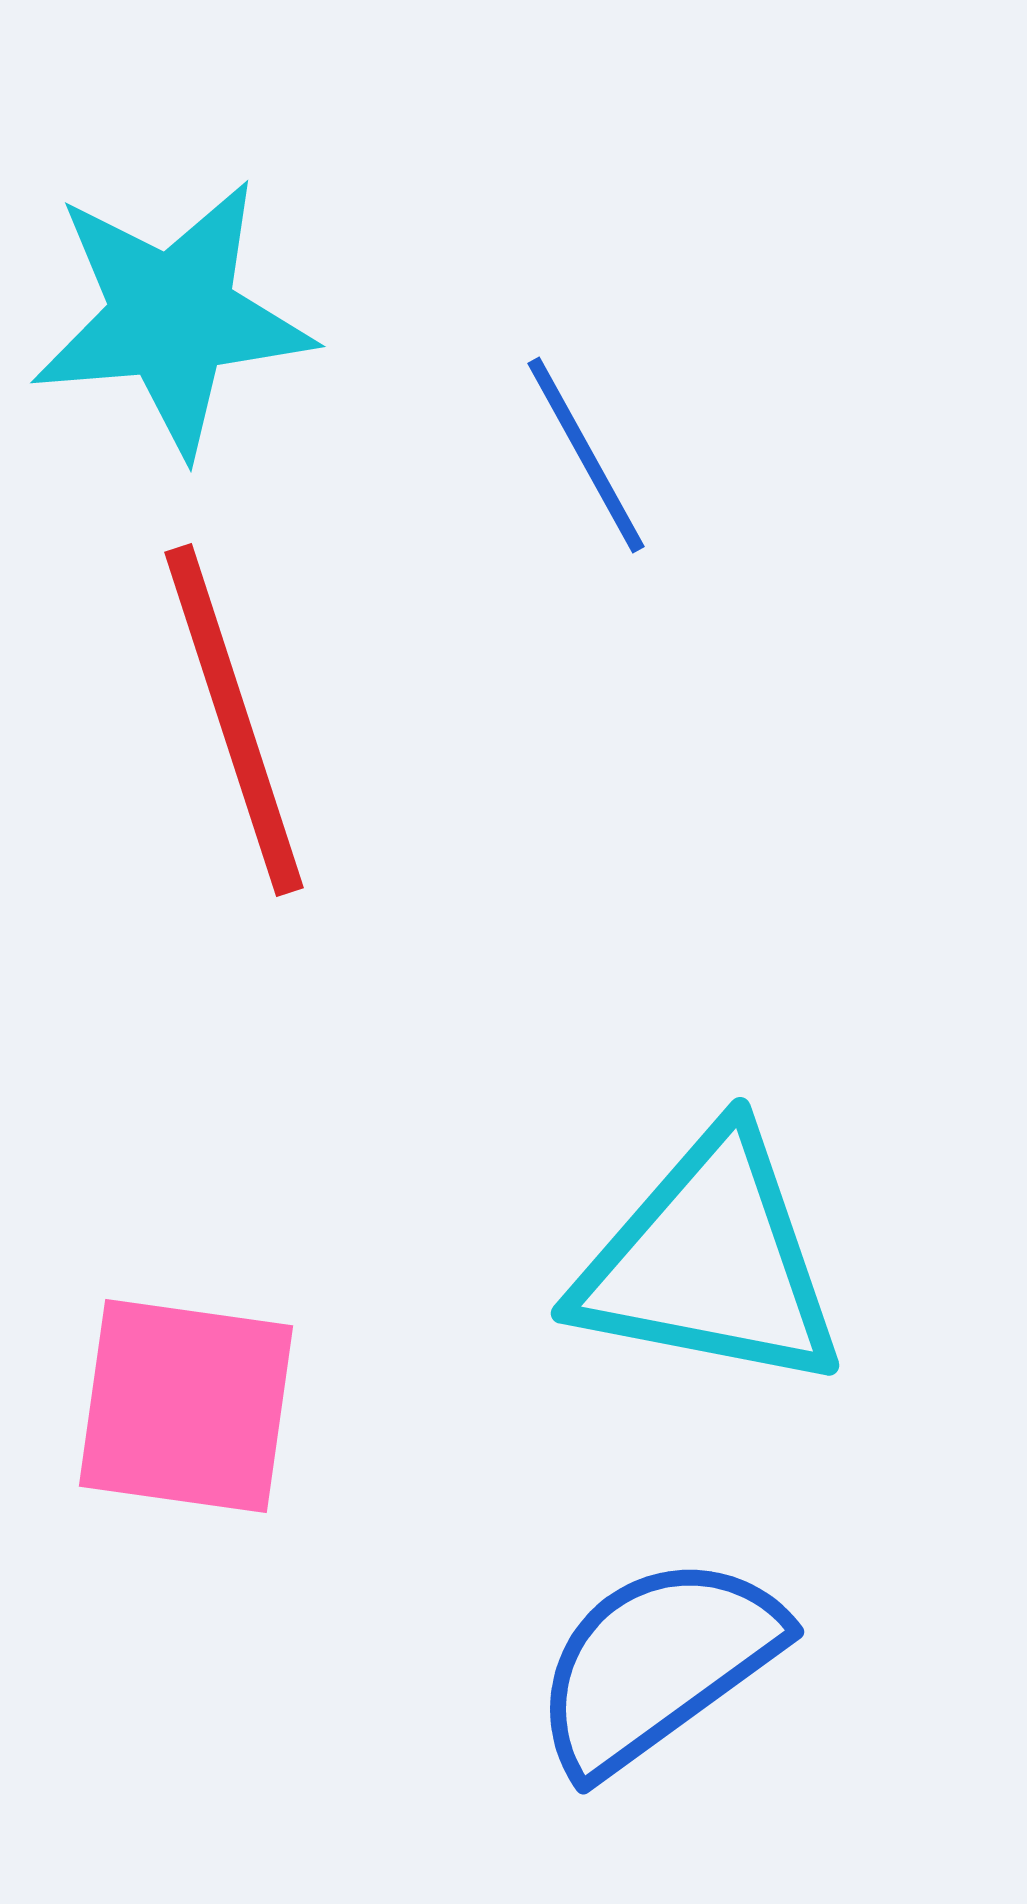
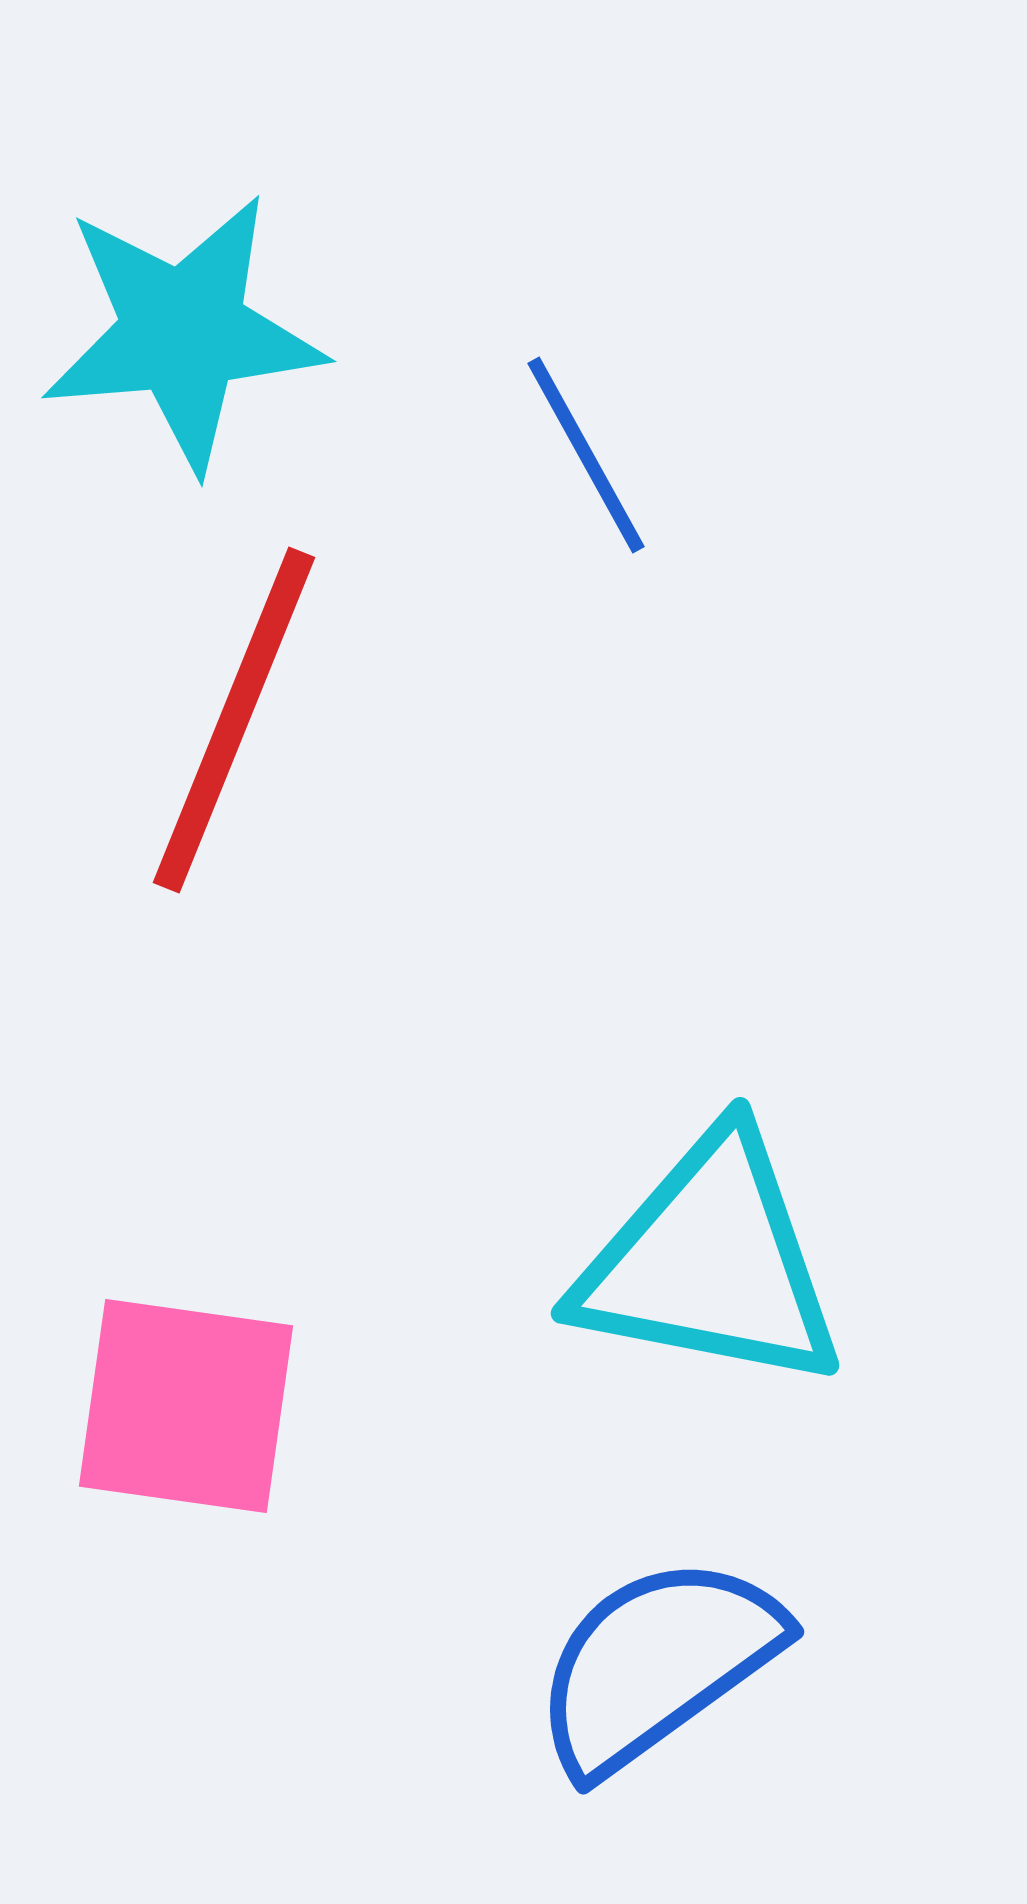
cyan star: moved 11 px right, 15 px down
red line: rotated 40 degrees clockwise
